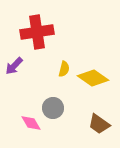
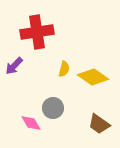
yellow diamond: moved 1 px up
